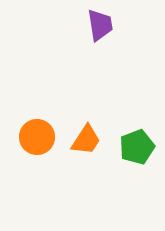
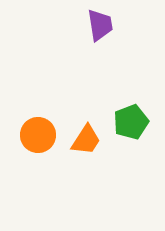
orange circle: moved 1 px right, 2 px up
green pentagon: moved 6 px left, 25 px up
